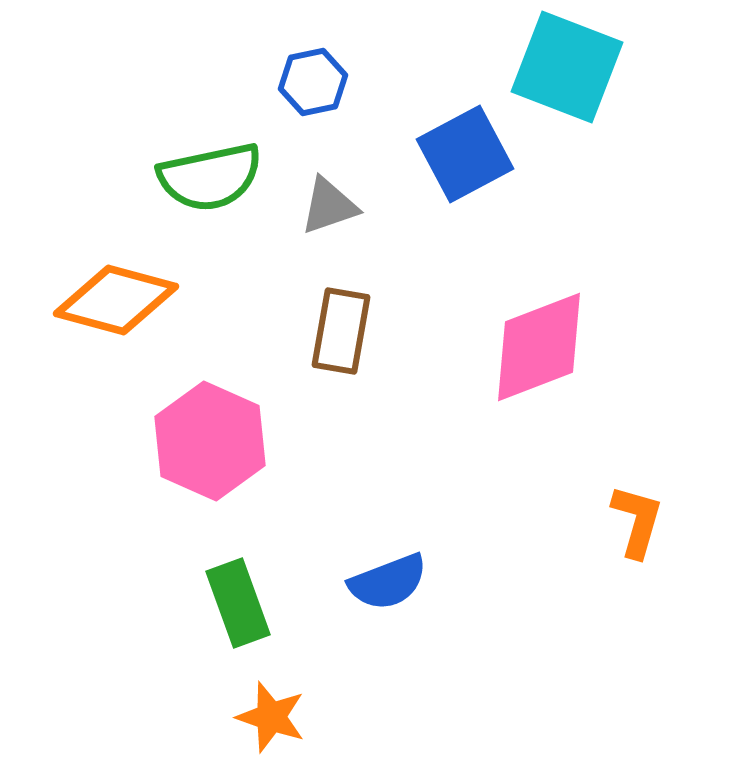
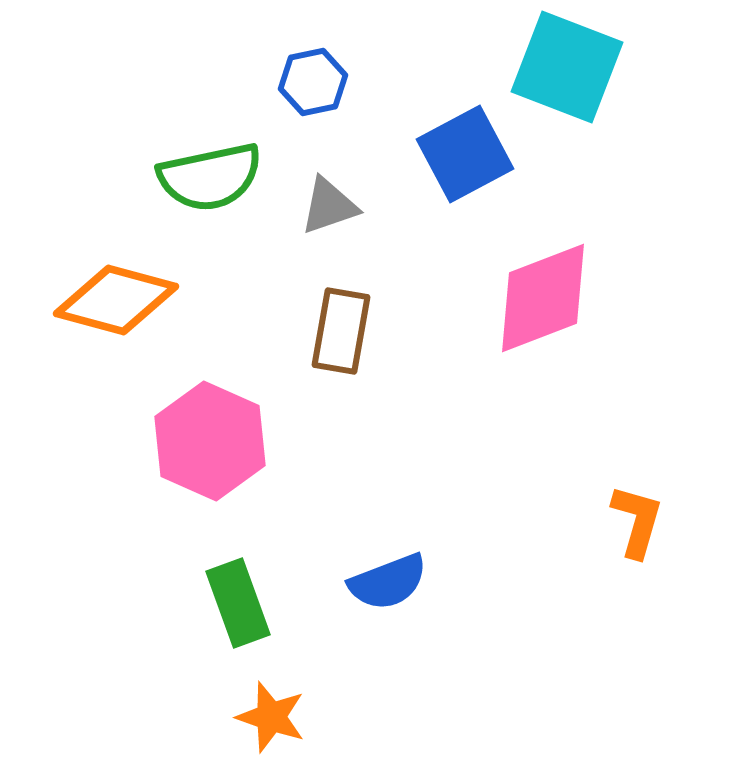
pink diamond: moved 4 px right, 49 px up
